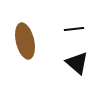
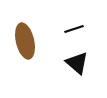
black line: rotated 12 degrees counterclockwise
